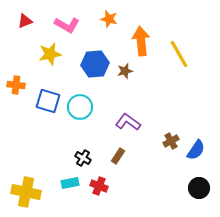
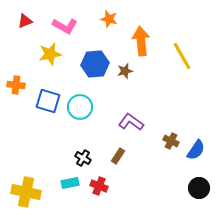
pink L-shape: moved 2 px left, 1 px down
yellow line: moved 3 px right, 2 px down
purple L-shape: moved 3 px right
brown cross: rotated 35 degrees counterclockwise
